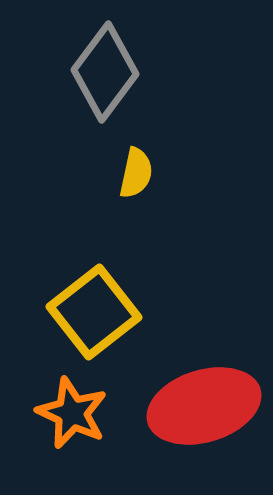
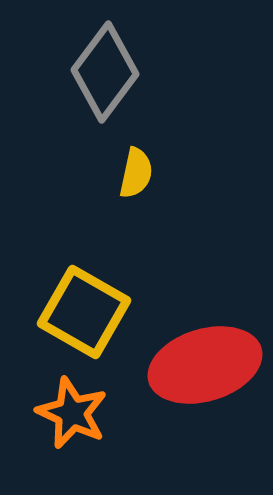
yellow square: moved 10 px left; rotated 22 degrees counterclockwise
red ellipse: moved 1 px right, 41 px up
